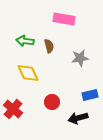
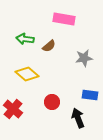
green arrow: moved 2 px up
brown semicircle: rotated 64 degrees clockwise
gray star: moved 4 px right
yellow diamond: moved 1 px left, 1 px down; rotated 25 degrees counterclockwise
blue rectangle: rotated 21 degrees clockwise
black arrow: rotated 84 degrees clockwise
